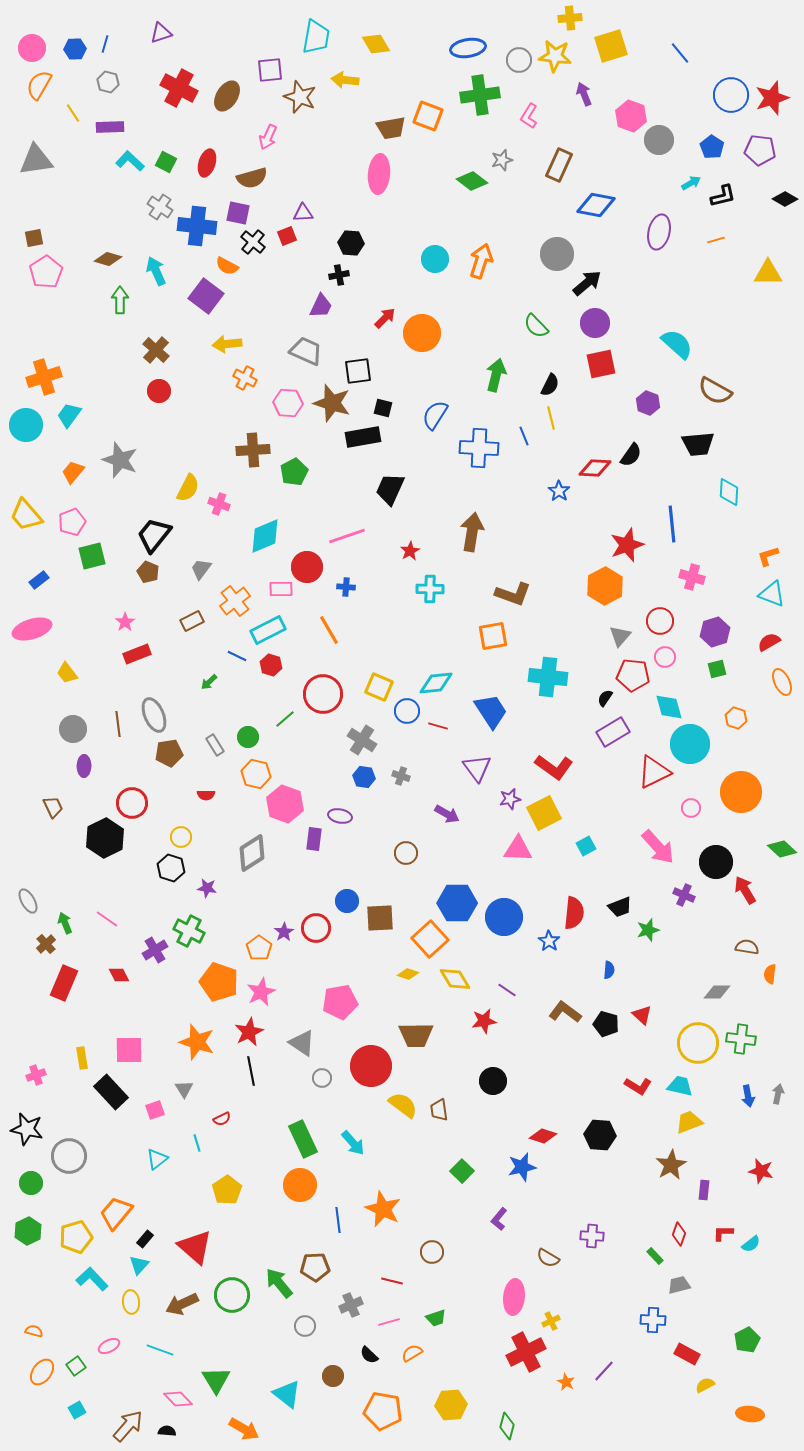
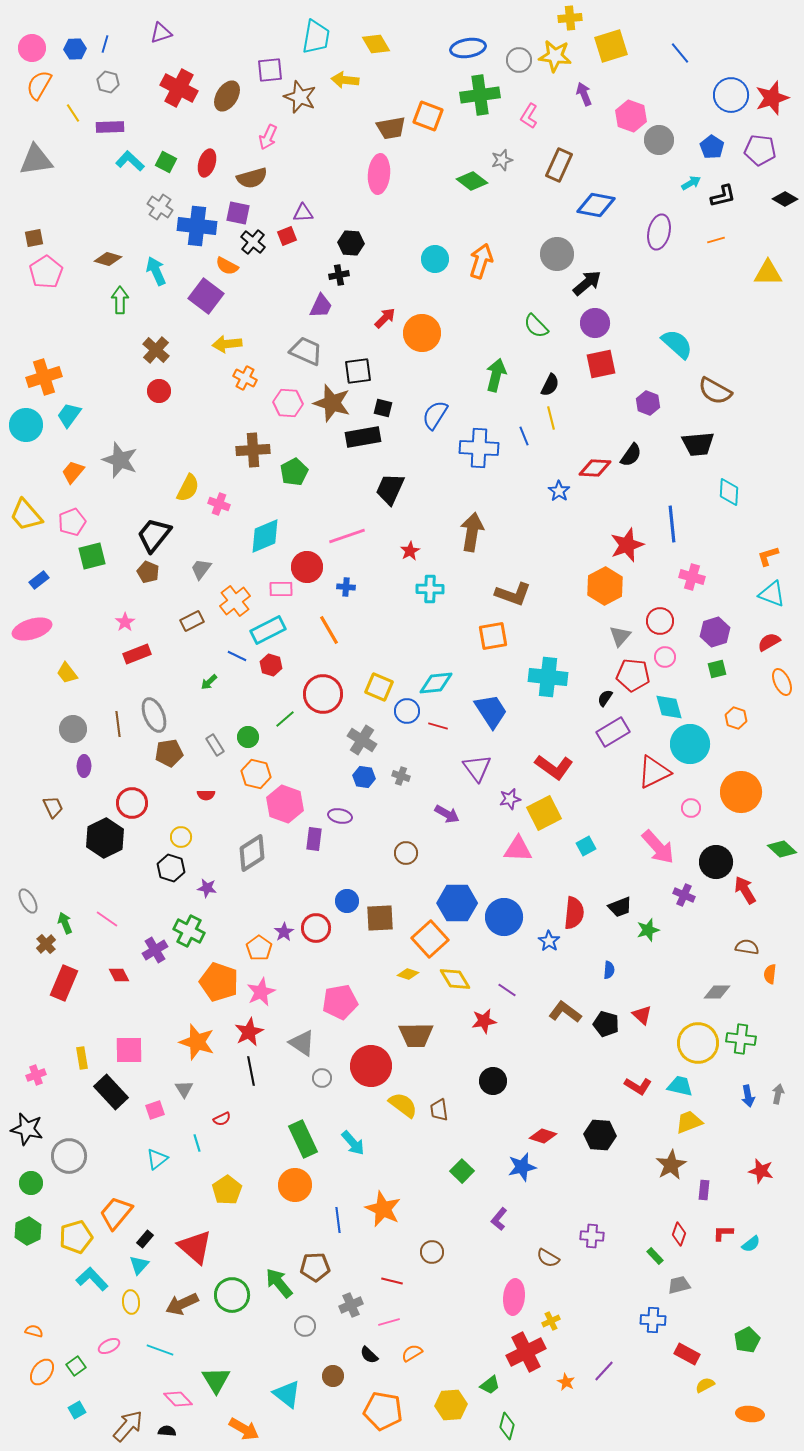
orange circle at (300, 1185): moved 5 px left
green trapezoid at (436, 1318): moved 54 px right, 67 px down; rotated 20 degrees counterclockwise
